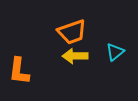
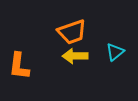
orange L-shape: moved 5 px up
